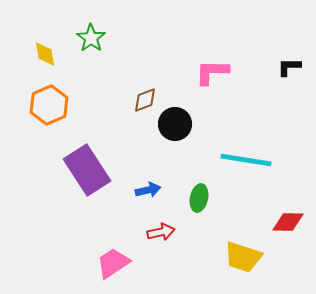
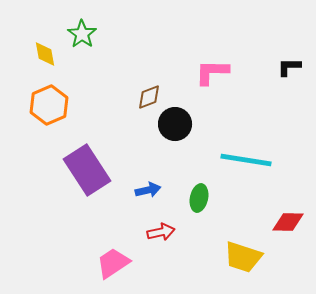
green star: moved 9 px left, 4 px up
brown diamond: moved 4 px right, 3 px up
